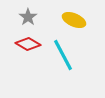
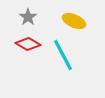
yellow ellipse: moved 1 px down
